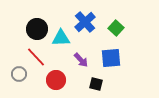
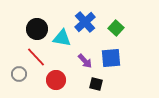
cyan triangle: moved 1 px right; rotated 12 degrees clockwise
purple arrow: moved 4 px right, 1 px down
